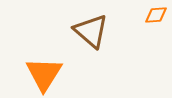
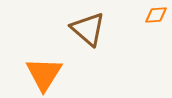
brown triangle: moved 3 px left, 2 px up
